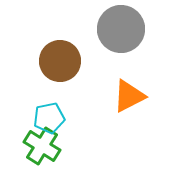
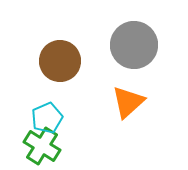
gray circle: moved 13 px right, 16 px down
orange triangle: moved 1 px left, 6 px down; rotated 15 degrees counterclockwise
cyan pentagon: moved 2 px left; rotated 12 degrees counterclockwise
